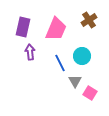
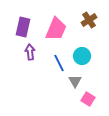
blue line: moved 1 px left
pink square: moved 2 px left, 6 px down
